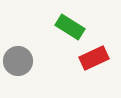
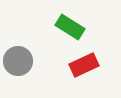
red rectangle: moved 10 px left, 7 px down
